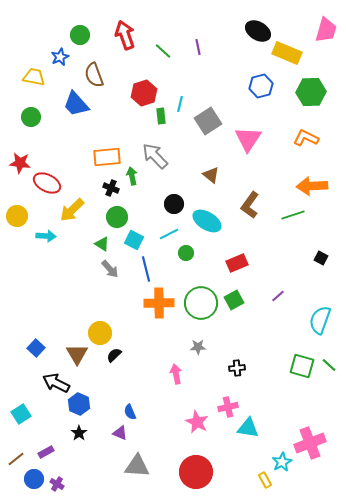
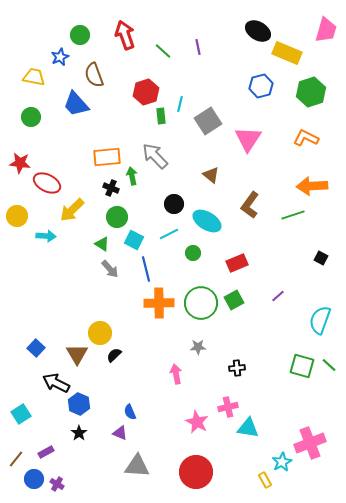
green hexagon at (311, 92): rotated 16 degrees counterclockwise
red hexagon at (144, 93): moved 2 px right, 1 px up
green circle at (186, 253): moved 7 px right
brown line at (16, 459): rotated 12 degrees counterclockwise
